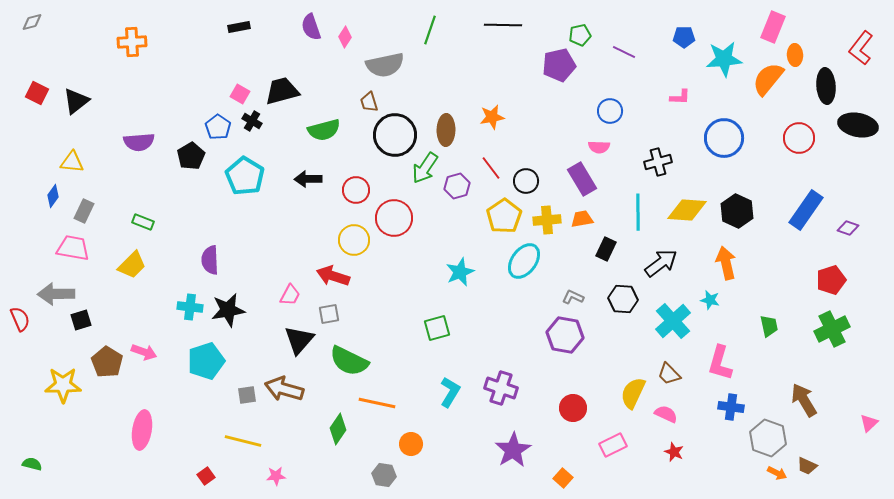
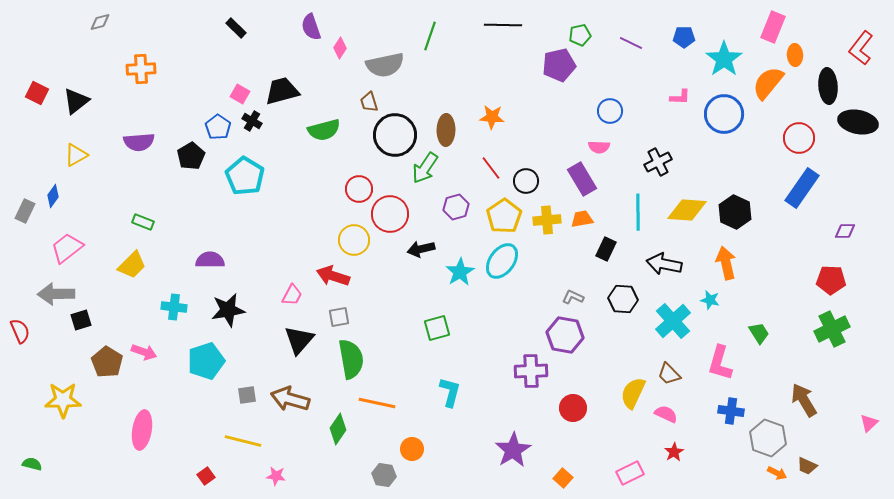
gray diamond at (32, 22): moved 68 px right
black rectangle at (239, 27): moved 3 px left, 1 px down; rotated 55 degrees clockwise
green line at (430, 30): moved 6 px down
pink diamond at (345, 37): moved 5 px left, 11 px down
orange cross at (132, 42): moved 9 px right, 27 px down
purple line at (624, 52): moved 7 px right, 9 px up
cyan star at (724, 59): rotated 30 degrees counterclockwise
orange semicircle at (768, 79): moved 4 px down
black ellipse at (826, 86): moved 2 px right
orange star at (492, 117): rotated 15 degrees clockwise
black ellipse at (858, 125): moved 3 px up
blue circle at (724, 138): moved 24 px up
yellow triangle at (72, 162): moved 4 px right, 7 px up; rotated 35 degrees counterclockwise
black cross at (658, 162): rotated 12 degrees counterclockwise
black arrow at (308, 179): moved 113 px right, 70 px down; rotated 12 degrees counterclockwise
purple hexagon at (457, 186): moved 1 px left, 21 px down
red circle at (356, 190): moved 3 px right, 1 px up
blue rectangle at (806, 210): moved 4 px left, 22 px up
gray rectangle at (84, 211): moved 59 px left
black hexagon at (737, 211): moved 2 px left, 1 px down
red circle at (394, 218): moved 4 px left, 4 px up
purple diamond at (848, 228): moved 3 px left, 3 px down; rotated 20 degrees counterclockwise
pink trapezoid at (73, 248): moved 6 px left; rotated 48 degrees counterclockwise
purple semicircle at (210, 260): rotated 92 degrees clockwise
cyan ellipse at (524, 261): moved 22 px left
black arrow at (661, 263): moved 3 px right, 1 px down; rotated 132 degrees counterclockwise
cyan star at (460, 272): rotated 8 degrees counterclockwise
red pentagon at (831, 280): rotated 20 degrees clockwise
pink trapezoid at (290, 295): moved 2 px right
cyan cross at (190, 307): moved 16 px left
gray square at (329, 314): moved 10 px right, 3 px down
red semicircle at (20, 319): moved 12 px down
green trapezoid at (769, 326): moved 10 px left, 7 px down; rotated 20 degrees counterclockwise
green semicircle at (349, 361): moved 2 px right, 2 px up; rotated 126 degrees counterclockwise
yellow star at (63, 385): moved 15 px down
purple cross at (501, 388): moved 30 px right, 17 px up; rotated 20 degrees counterclockwise
brown arrow at (284, 389): moved 6 px right, 10 px down
cyan L-shape at (450, 392): rotated 16 degrees counterclockwise
blue cross at (731, 407): moved 4 px down
orange circle at (411, 444): moved 1 px right, 5 px down
pink rectangle at (613, 445): moved 17 px right, 28 px down
red star at (674, 452): rotated 18 degrees clockwise
pink star at (276, 476): rotated 12 degrees clockwise
